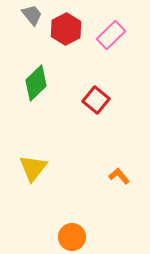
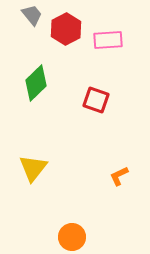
pink rectangle: moved 3 px left, 5 px down; rotated 40 degrees clockwise
red square: rotated 20 degrees counterclockwise
orange L-shape: rotated 75 degrees counterclockwise
